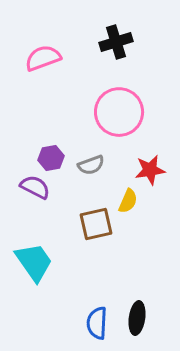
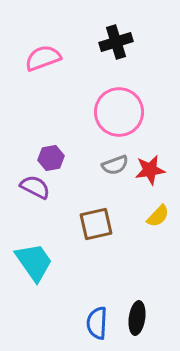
gray semicircle: moved 24 px right
yellow semicircle: moved 30 px right, 15 px down; rotated 20 degrees clockwise
